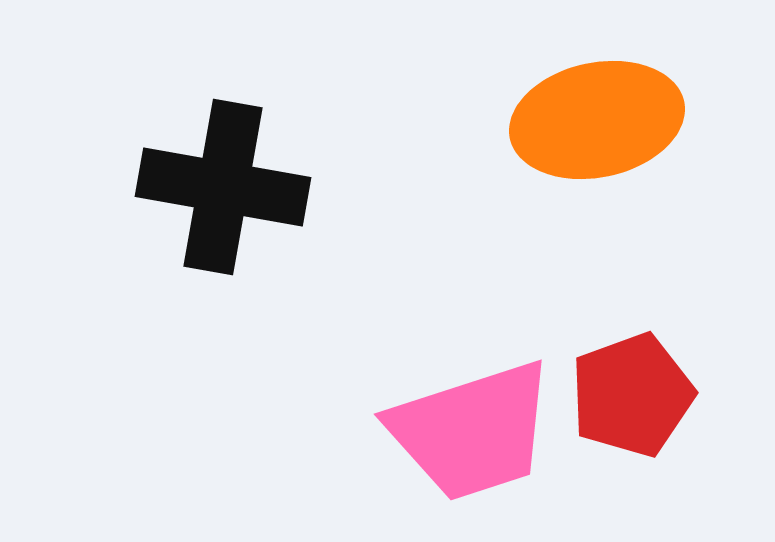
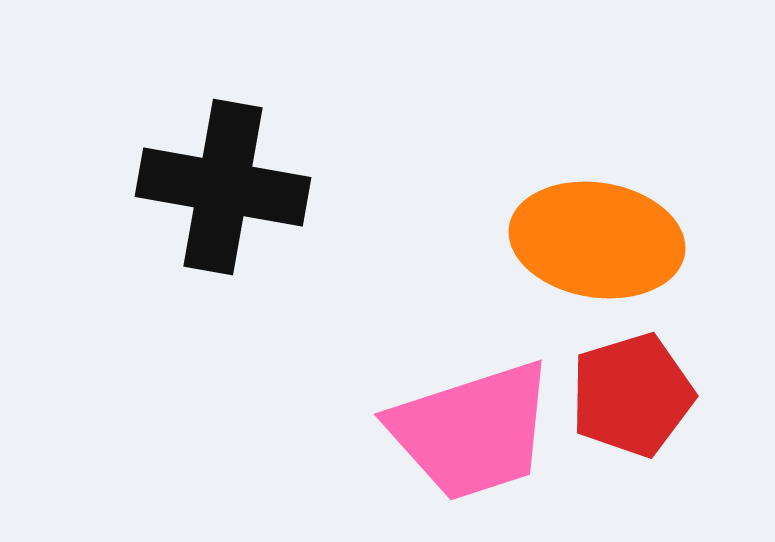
orange ellipse: moved 120 px down; rotated 21 degrees clockwise
red pentagon: rotated 3 degrees clockwise
